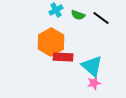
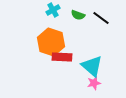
cyan cross: moved 3 px left
orange hexagon: rotated 12 degrees counterclockwise
red rectangle: moved 1 px left
